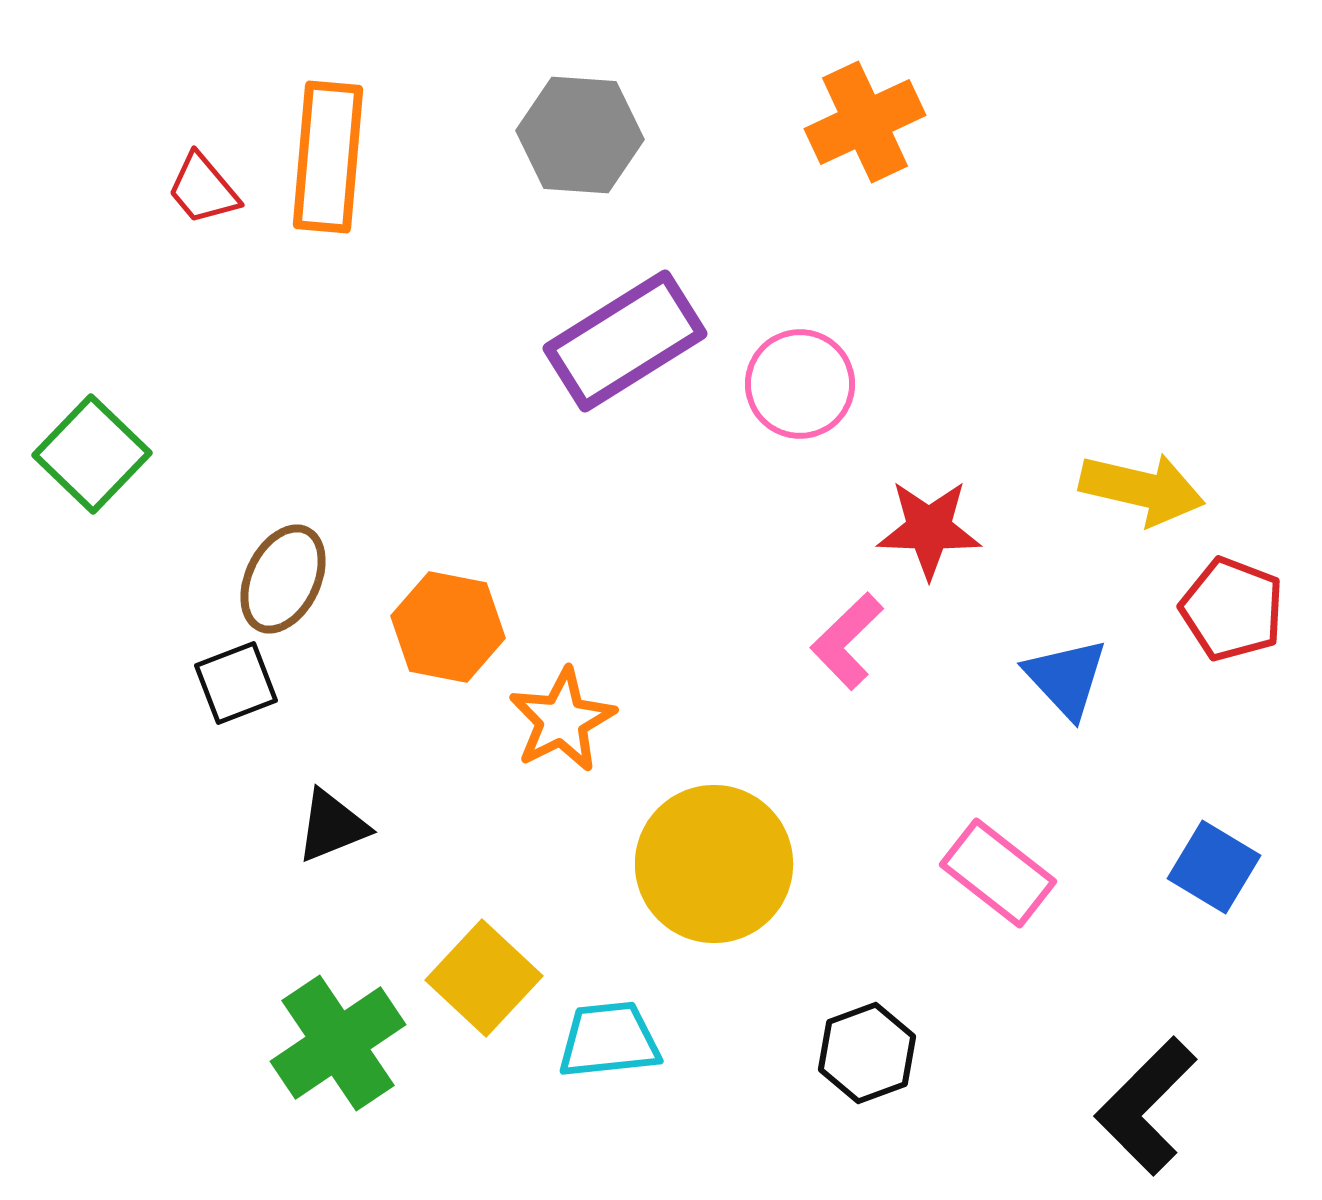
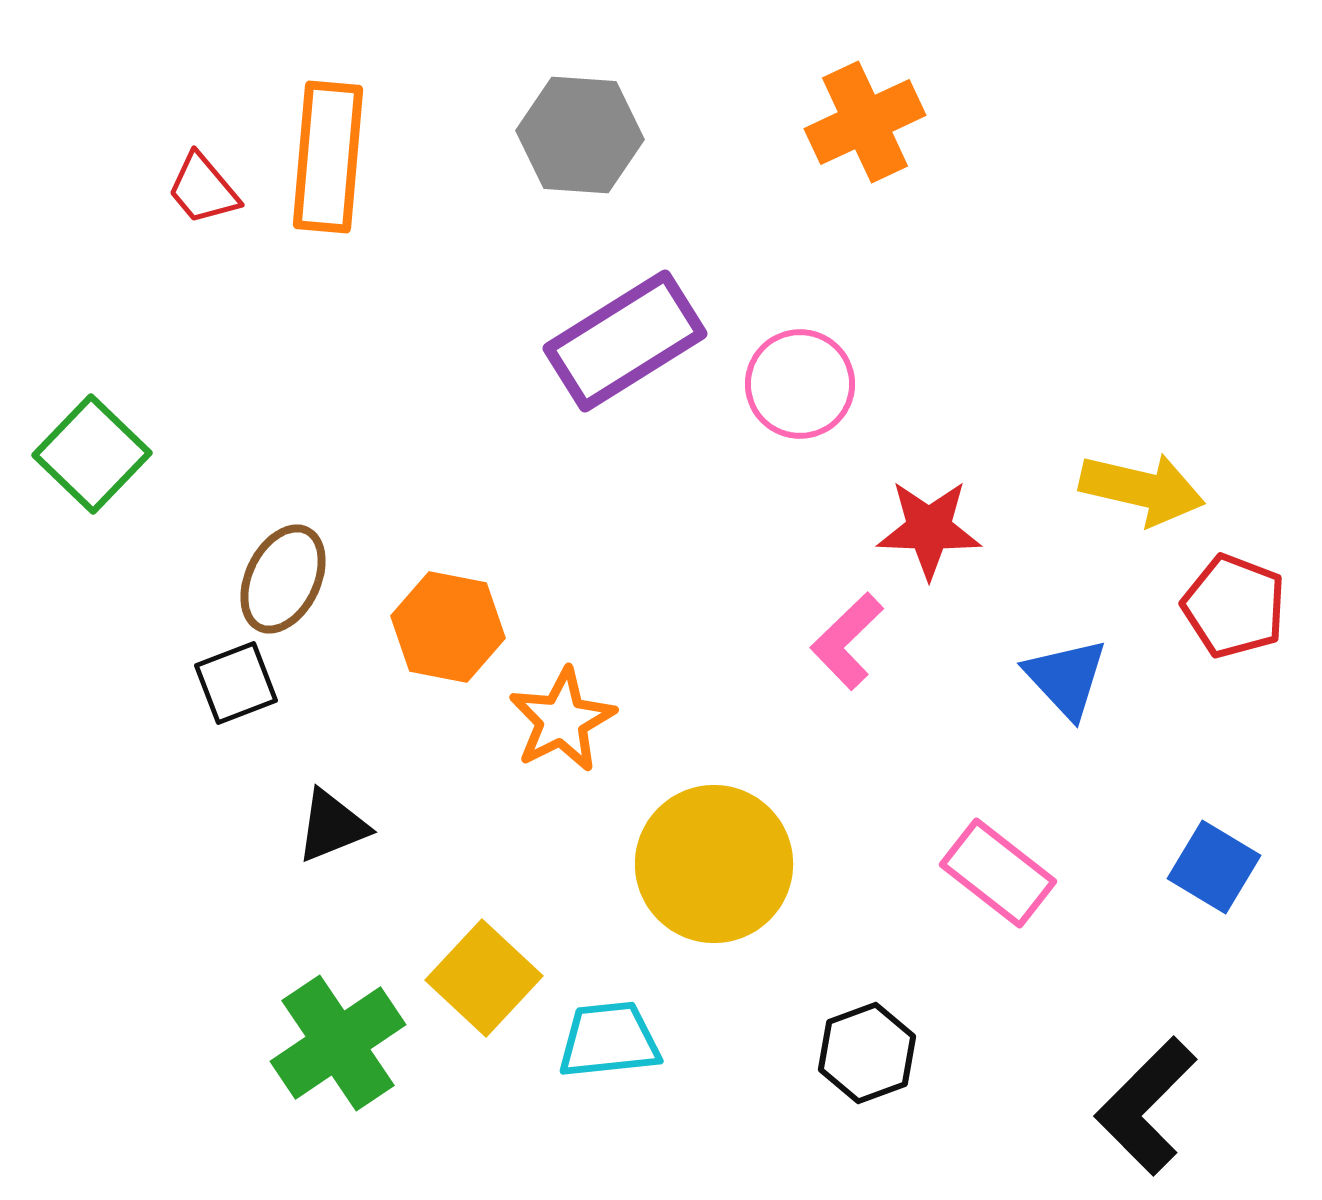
red pentagon: moved 2 px right, 3 px up
